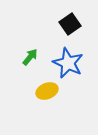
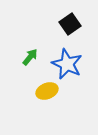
blue star: moved 1 px left, 1 px down
